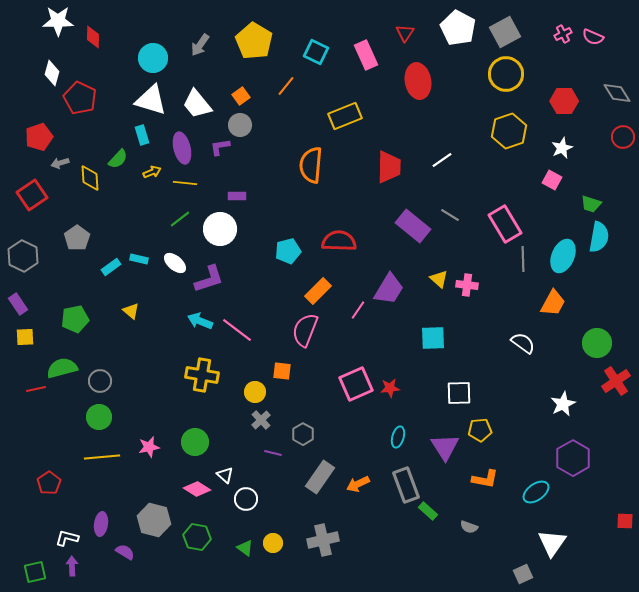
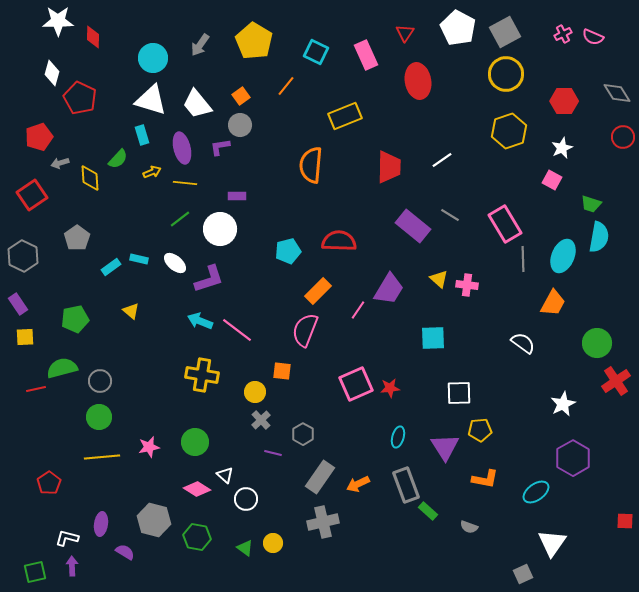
gray cross at (323, 540): moved 18 px up
